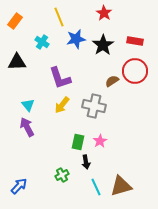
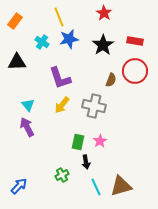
blue star: moved 7 px left
brown semicircle: moved 1 px left, 1 px up; rotated 144 degrees clockwise
